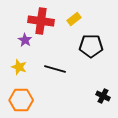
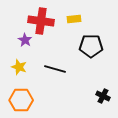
yellow rectangle: rotated 32 degrees clockwise
